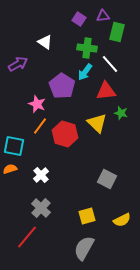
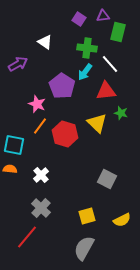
green rectangle: moved 1 px right
cyan square: moved 1 px up
orange semicircle: rotated 24 degrees clockwise
